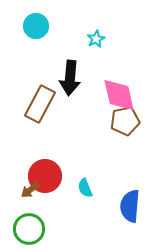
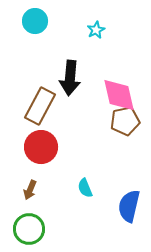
cyan circle: moved 1 px left, 5 px up
cyan star: moved 9 px up
brown rectangle: moved 2 px down
red circle: moved 4 px left, 29 px up
brown arrow: rotated 30 degrees counterclockwise
blue semicircle: moved 1 px left; rotated 8 degrees clockwise
